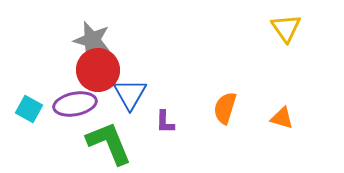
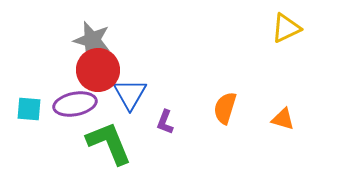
yellow triangle: rotated 40 degrees clockwise
cyan square: rotated 24 degrees counterclockwise
orange triangle: moved 1 px right, 1 px down
purple L-shape: rotated 20 degrees clockwise
